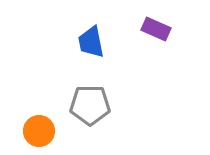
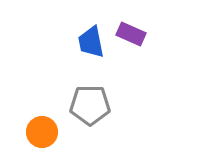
purple rectangle: moved 25 px left, 5 px down
orange circle: moved 3 px right, 1 px down
